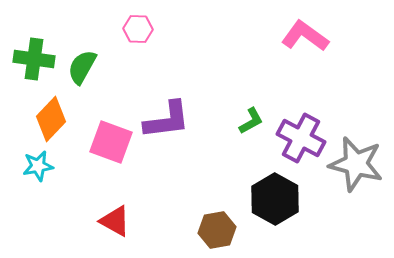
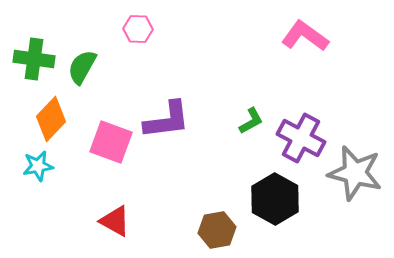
gray star: moved 1 px left, 9 px down
